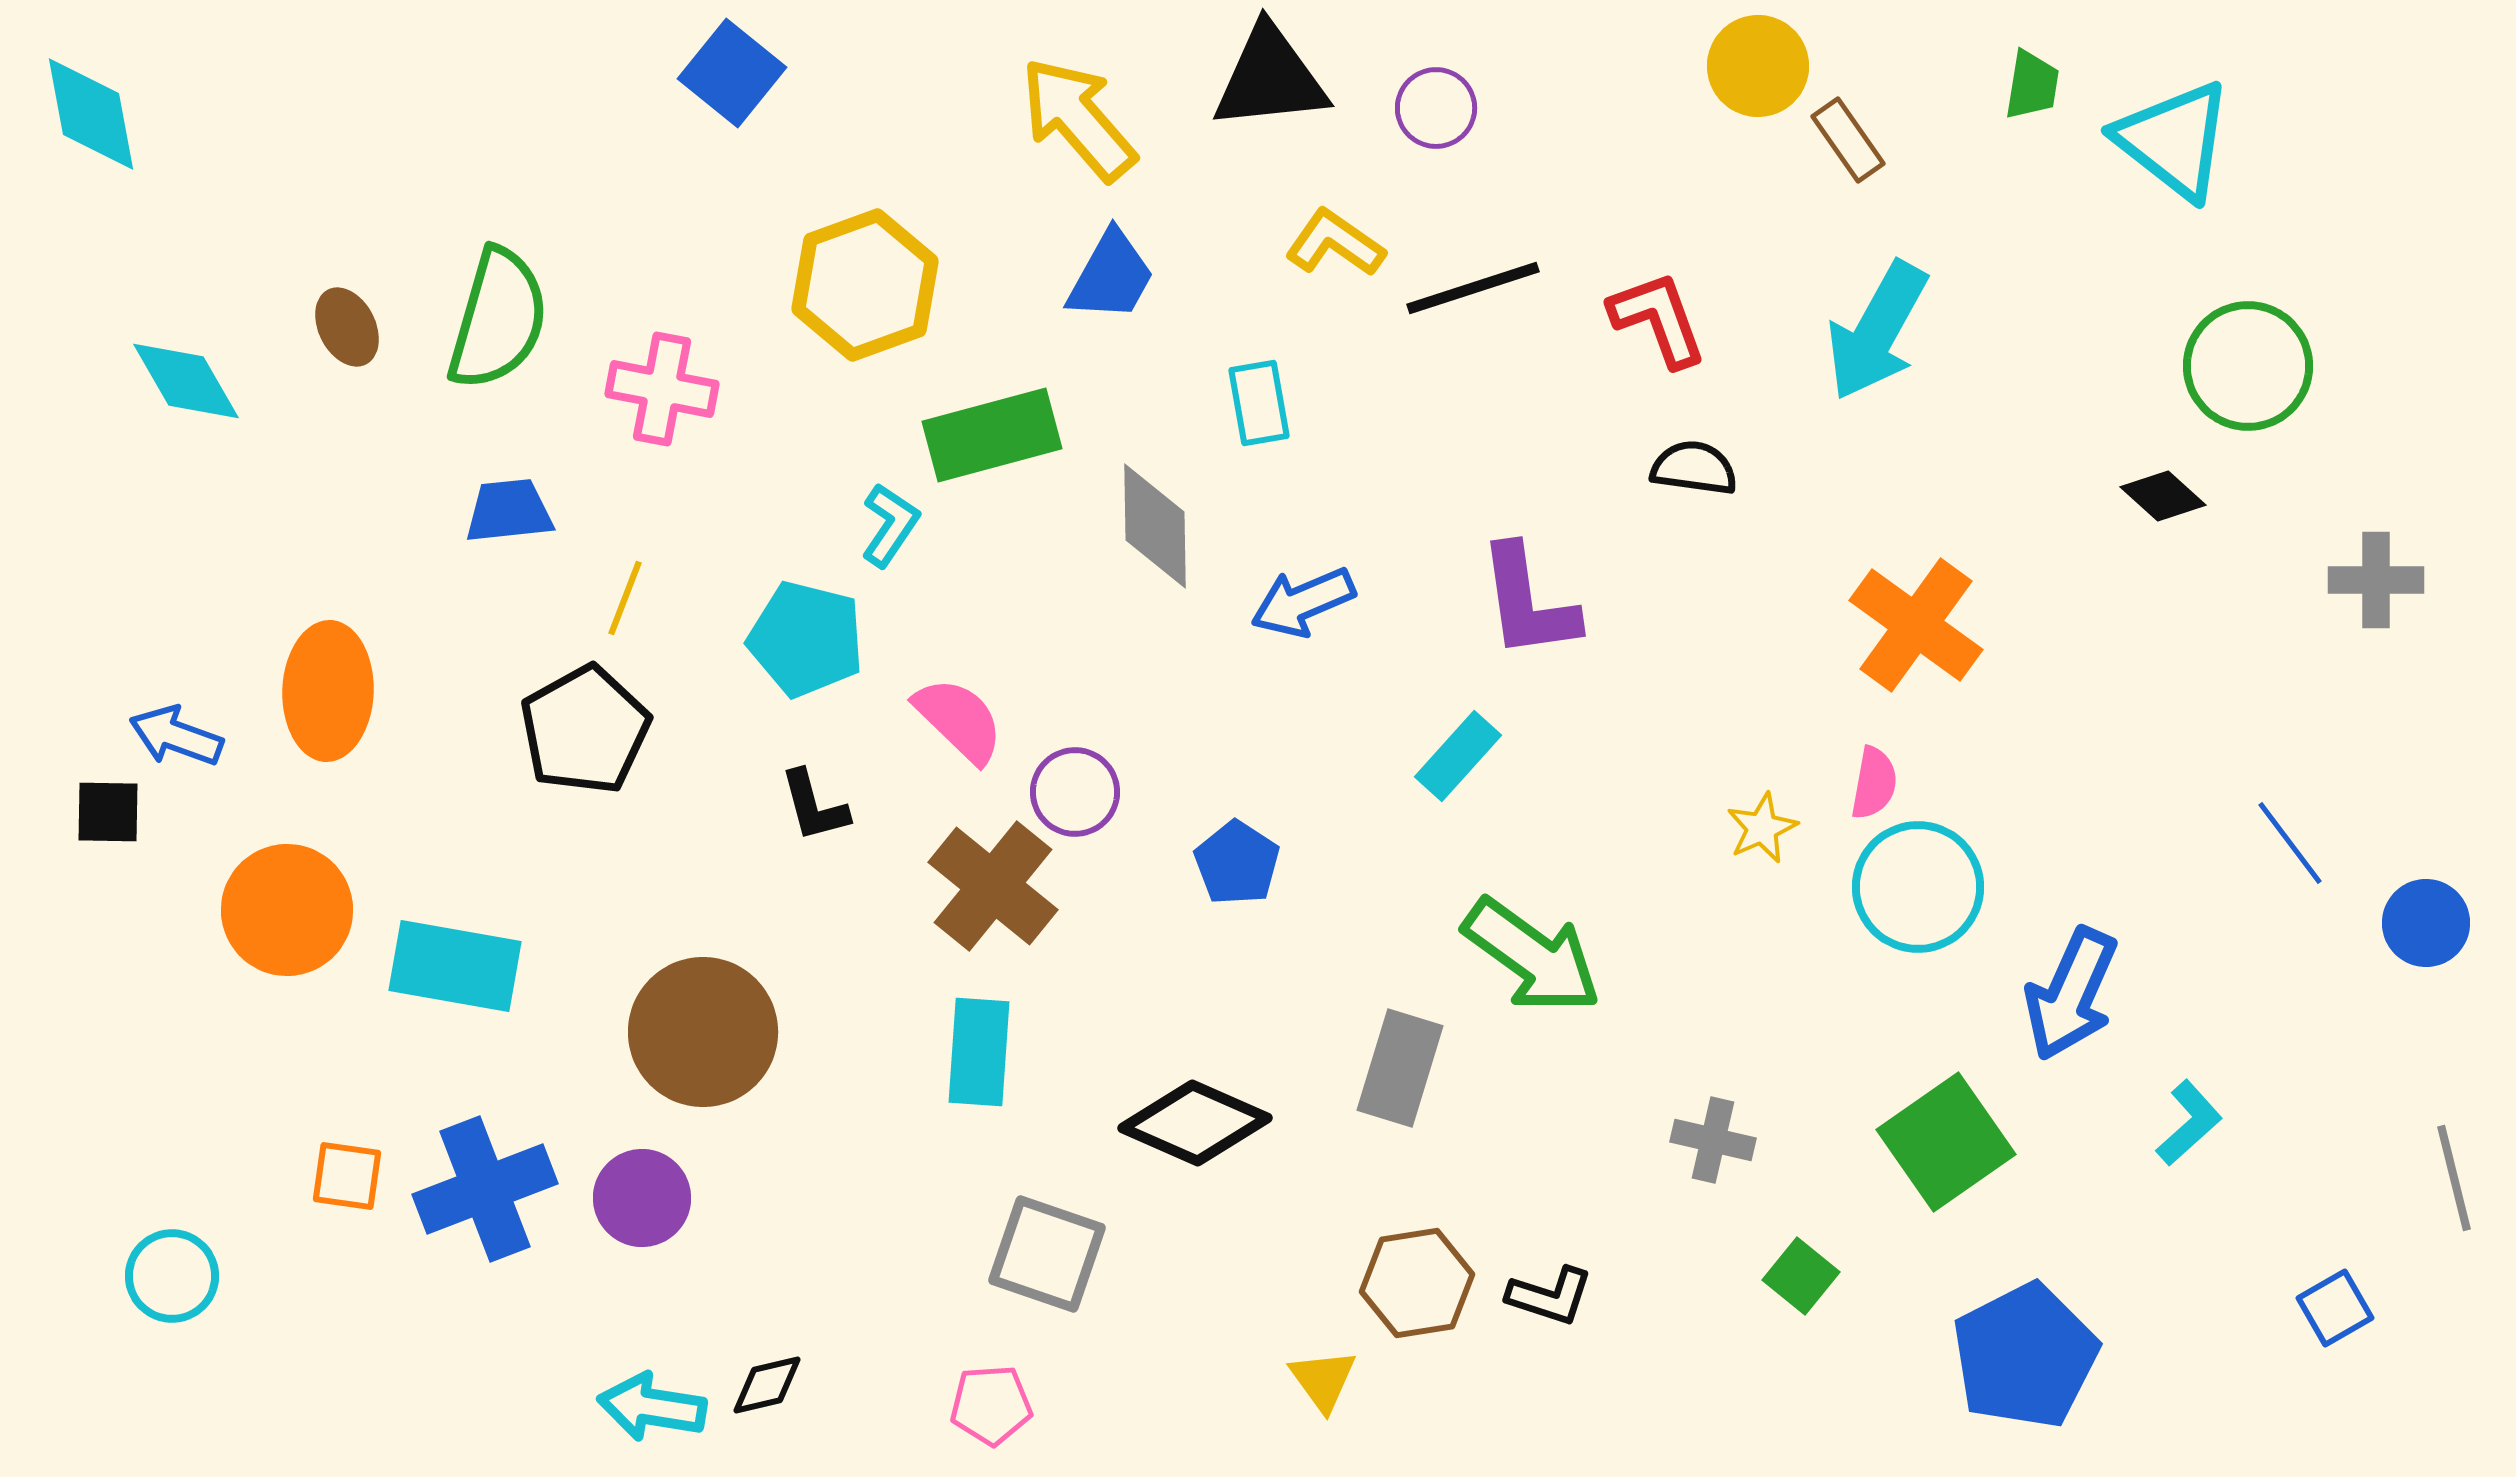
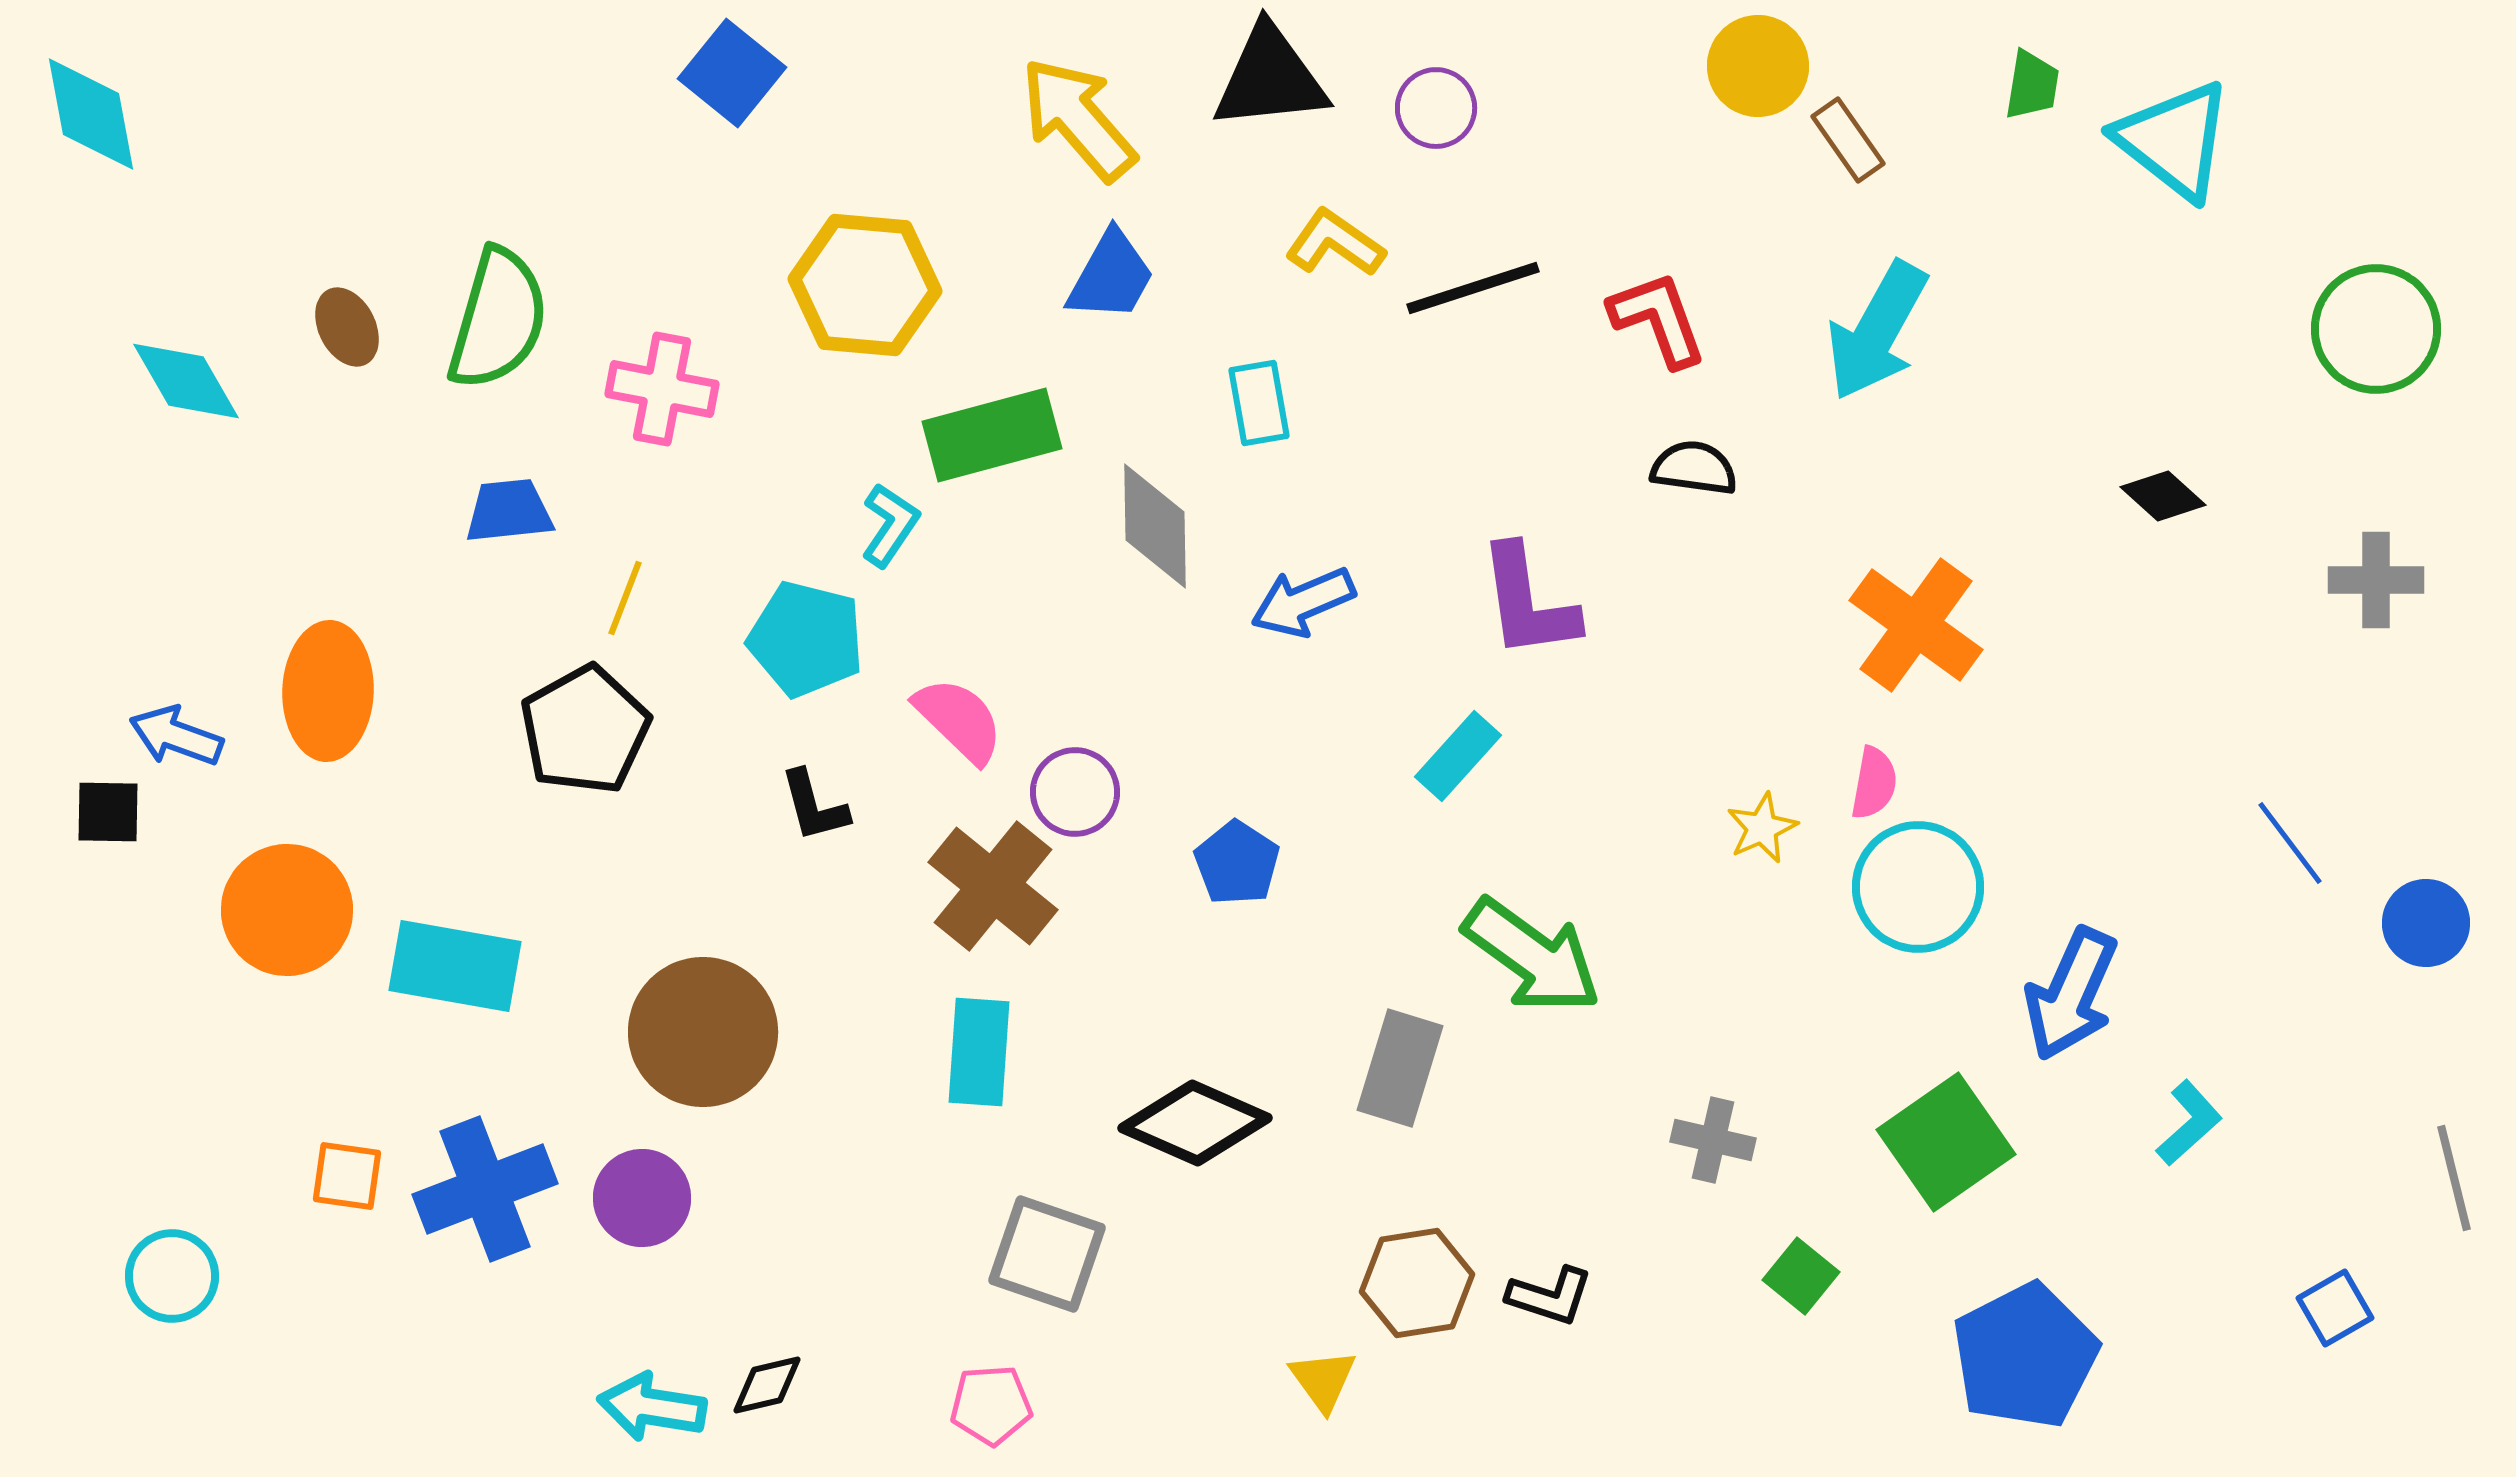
yellow hexagon at (865, 285): rotated 25 degrees clockwise
green circle at (2248, 366): moved 128 px right, 37 px up
